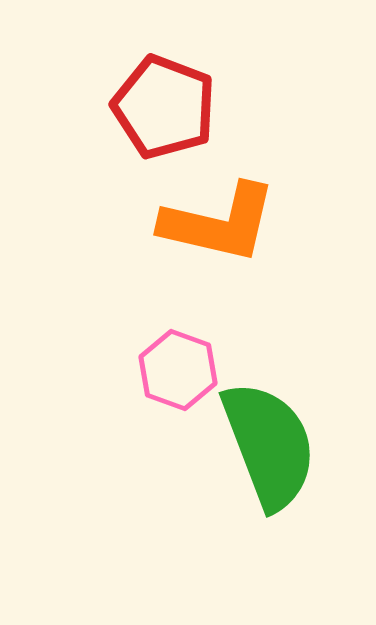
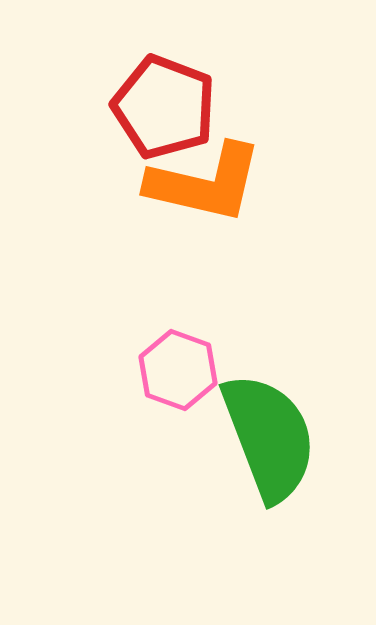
orange L-shape: moved 14 px left, 40 px up
green semicircle: moved 8 px up
